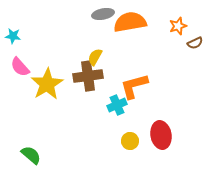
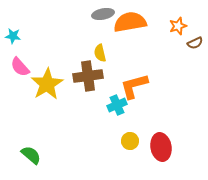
yellow semicircle: moved 5 px right, 4 px up; rotated 42 degrees counterclockwise
red ellipse: moved 12 px down
